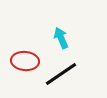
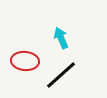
black line: moved 1 px down; rotated 8 degrees counterclockwise
